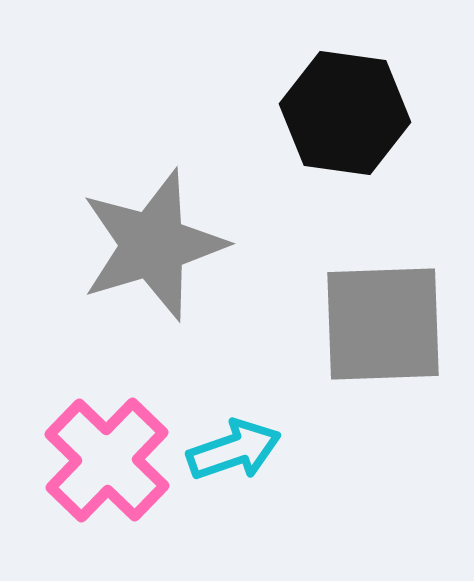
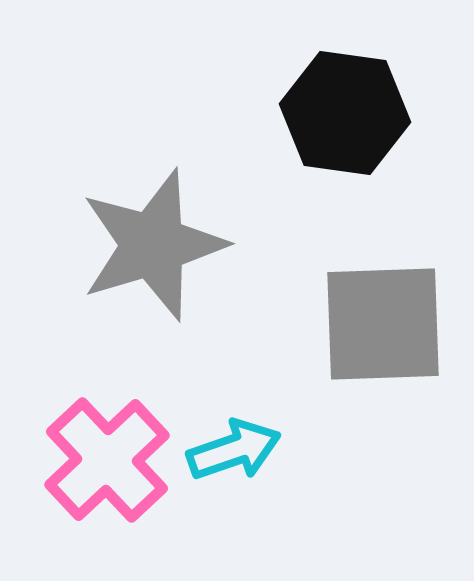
pink cross: rotated 3 degrees clockwise
